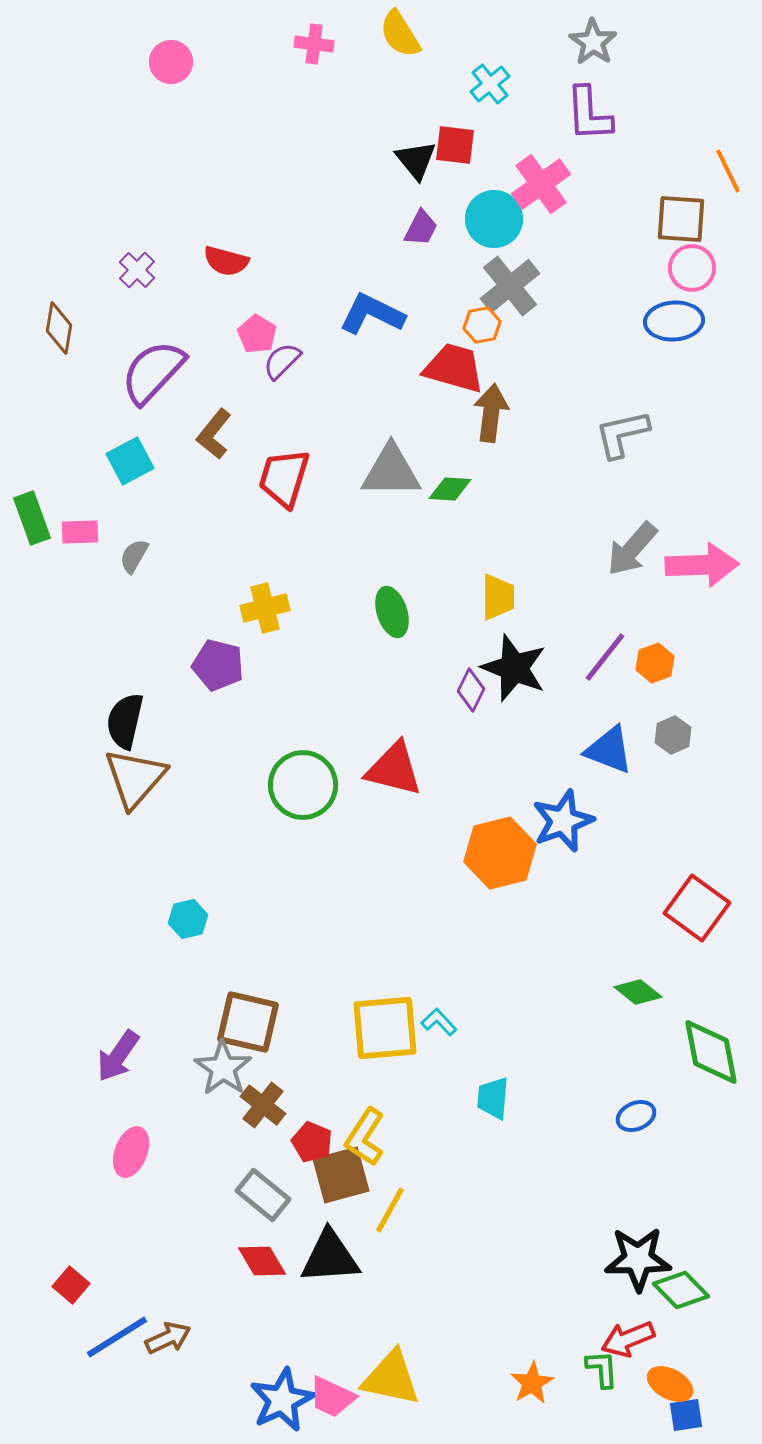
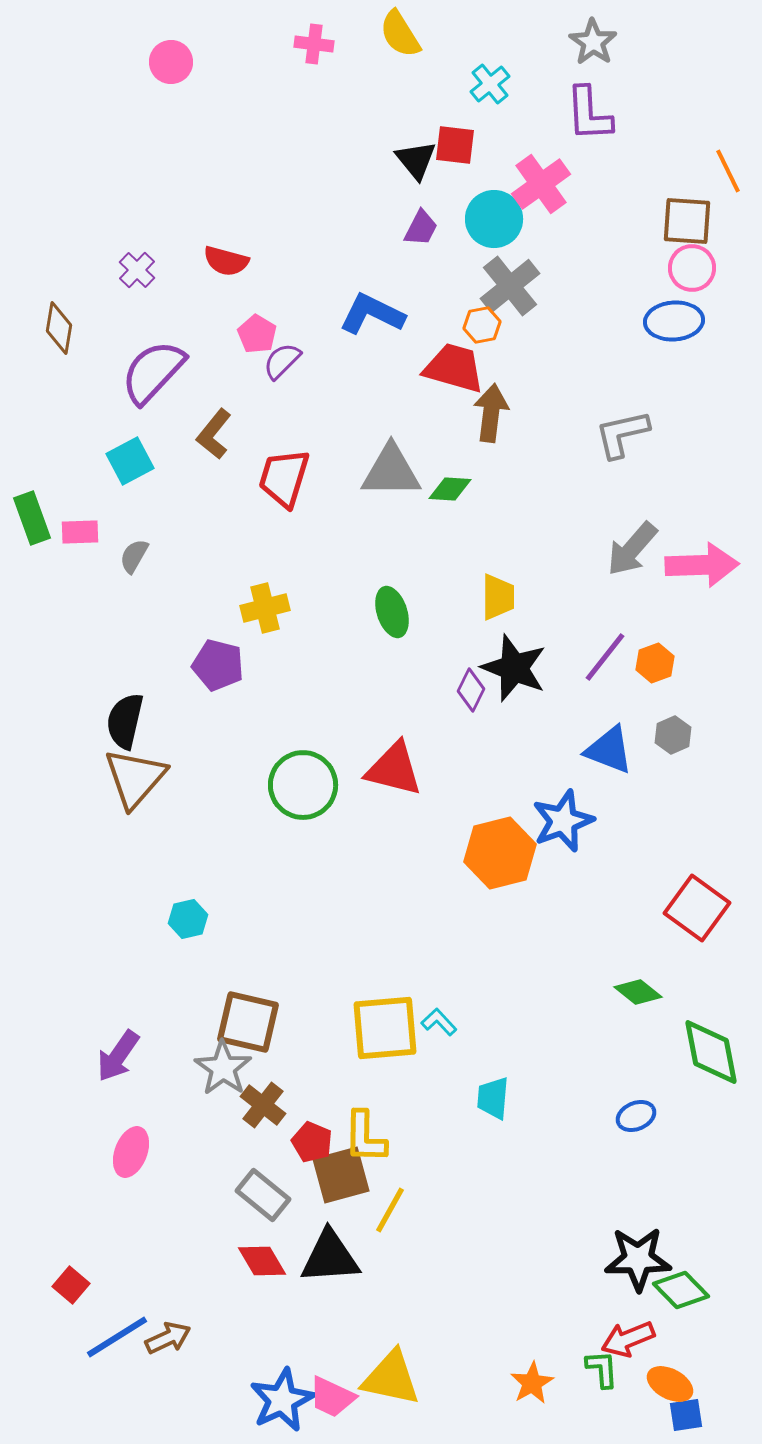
brown square at (681, 219): moved 6 px right, 2 px down
yellow L-shape at (365, 1137): rotated 32 degrees counterclockwise
